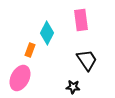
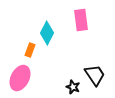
black trapezoid: moved 8 px right, 15 px down
black star: rotated 16 degrees clockwise
